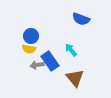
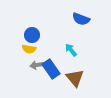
blue circle: moved 1 px right, 1 px up
blue rectangle: moved 1 px right, 8 px down
